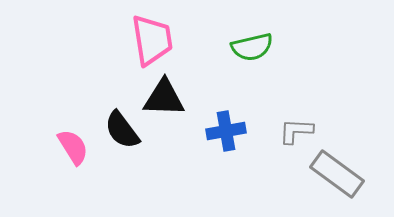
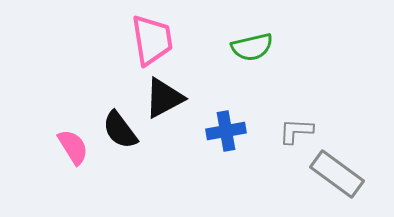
black triangle: rotated 30 degrees counterclockwise
black semicircle: moved 2 px left
